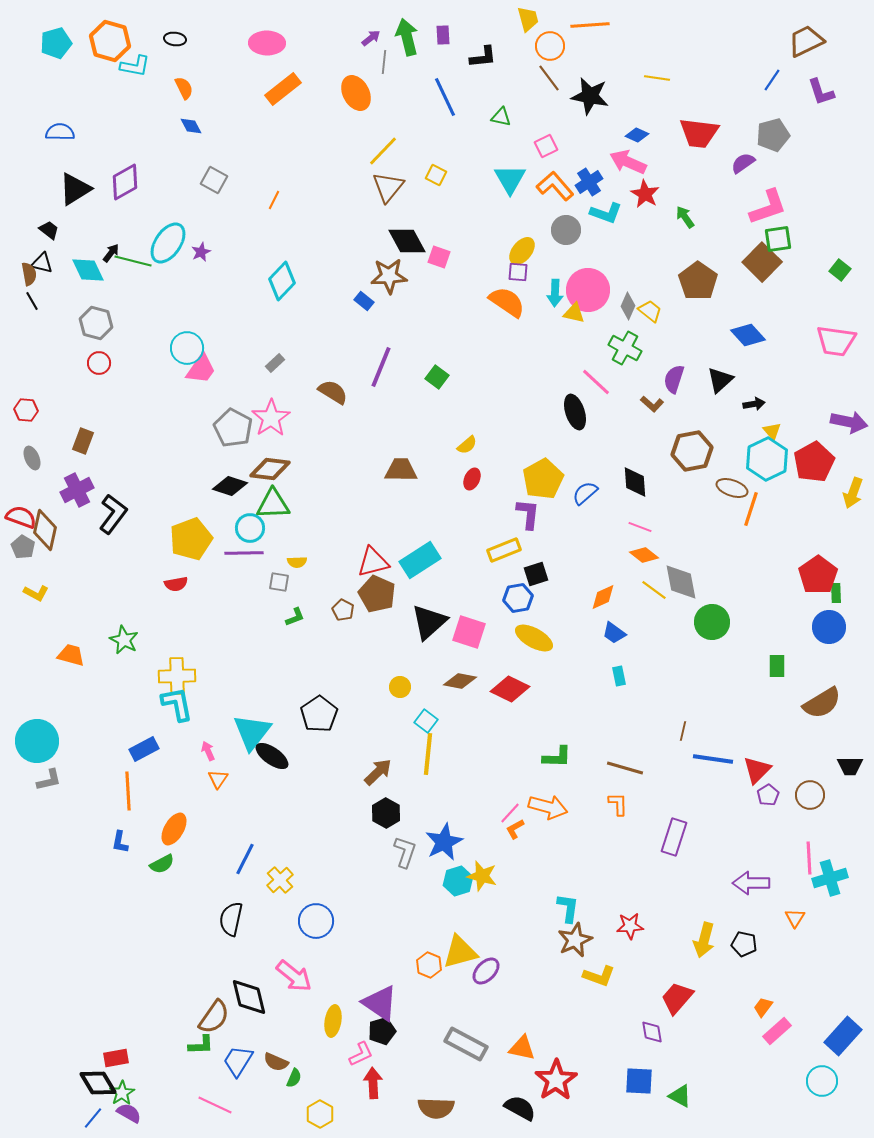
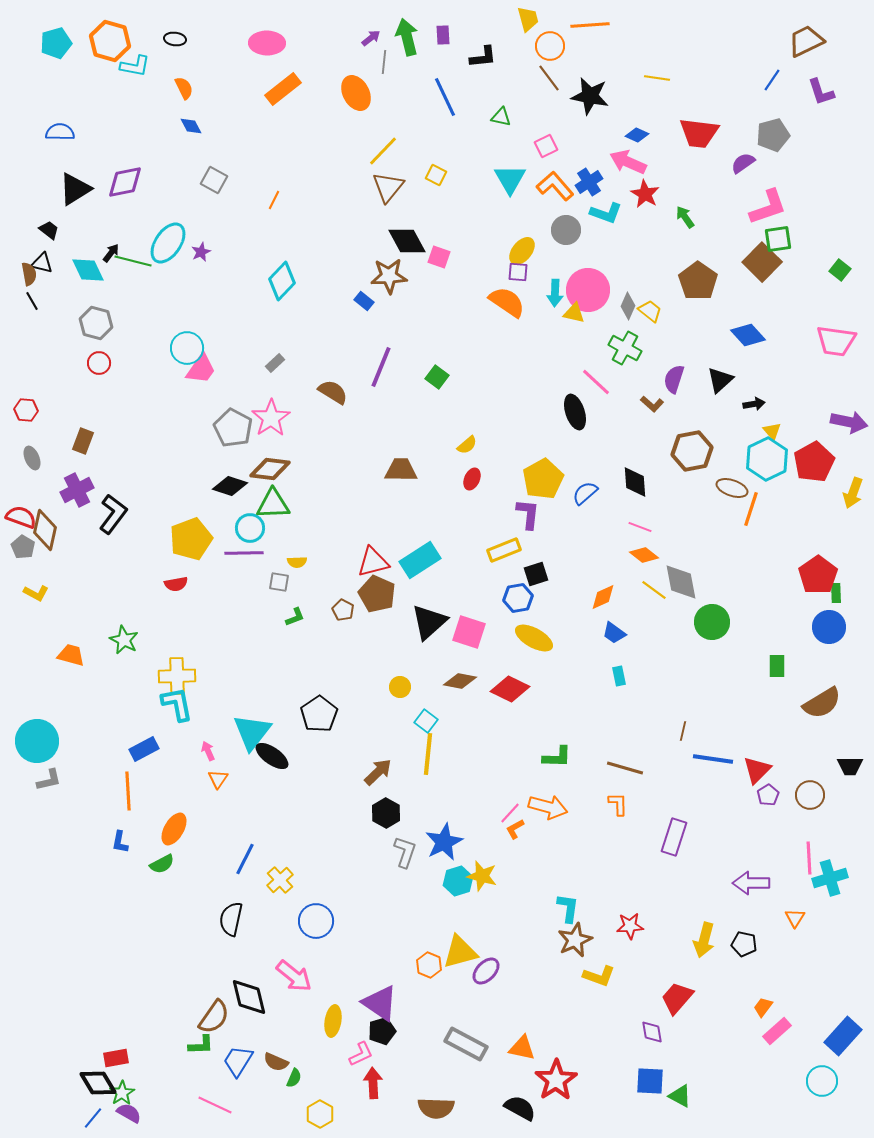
purple diamond at (125, 182): rotated 18 degrees clockwise
blue square at (639, 1081): moved 11 px right
